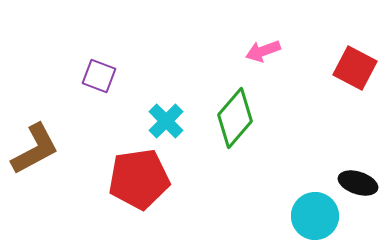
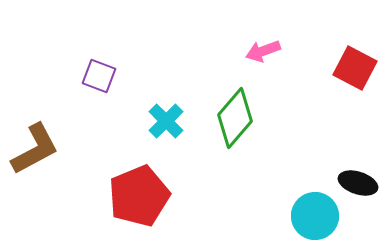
red pentagon: moved 17 px down; rotated 14 degrees counterclockwise
